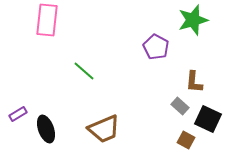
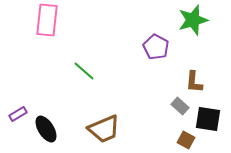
black square: rotated 16 degrees counterclockwise
black ellipse: rotated 12 degrees counterclockwise
